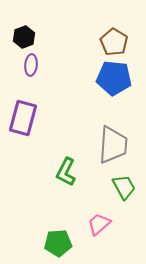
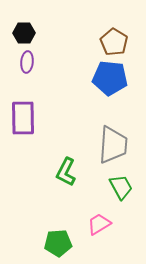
black hexagon: moved 4 px up; rotated 20 degrees clockwise
purple ellipse: moved 4 px left, 3 px up
blue pentagon: moved 4 px left
purple rectangle: rotated 16 degrees counterclockwise
green trapezoid: moved 3 px left
pink trapezoid: rotated 10 degrees clockwise
